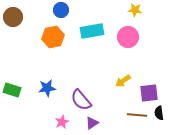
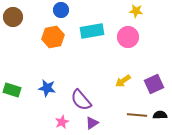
yellow star: moved 1 px right, 1 px down
blue star: rotated 18 degrees clockwise
purple square: moved 5 px right, 9 px up; rotated 18 degrees counterclockwise
black semicircle: moved 1 px right, 2 px down; rotated 96 degrees clockwise
